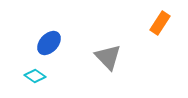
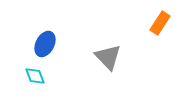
blue ellipse: moved 4 px left, 1 px down; rotated 15 degrees counterclockwise
cyan diamond: rotated 35 degrees clockwise
